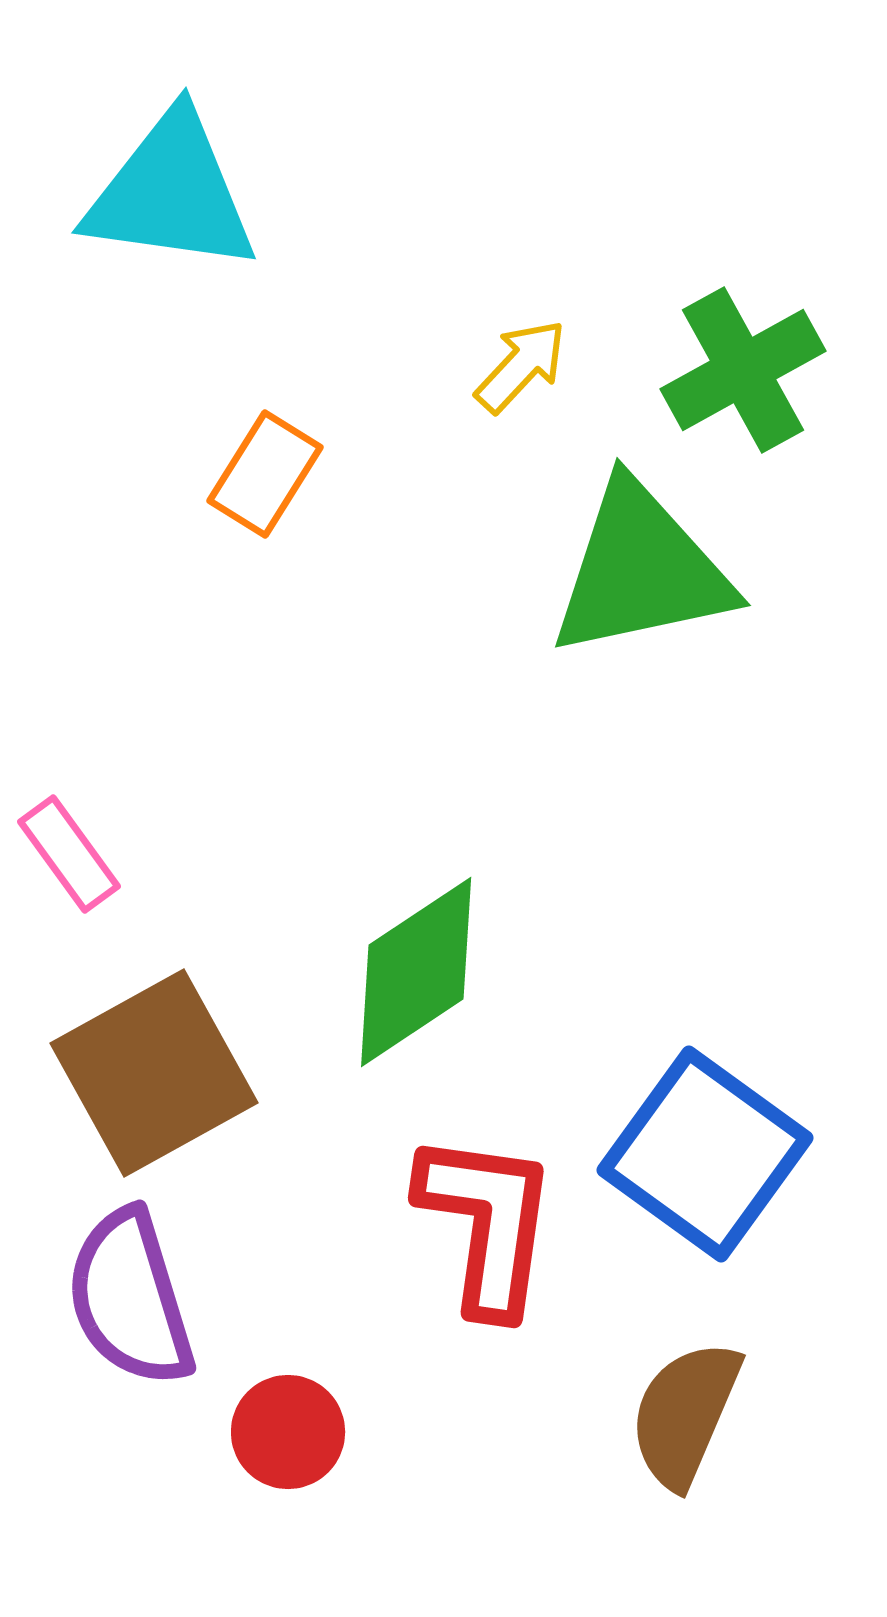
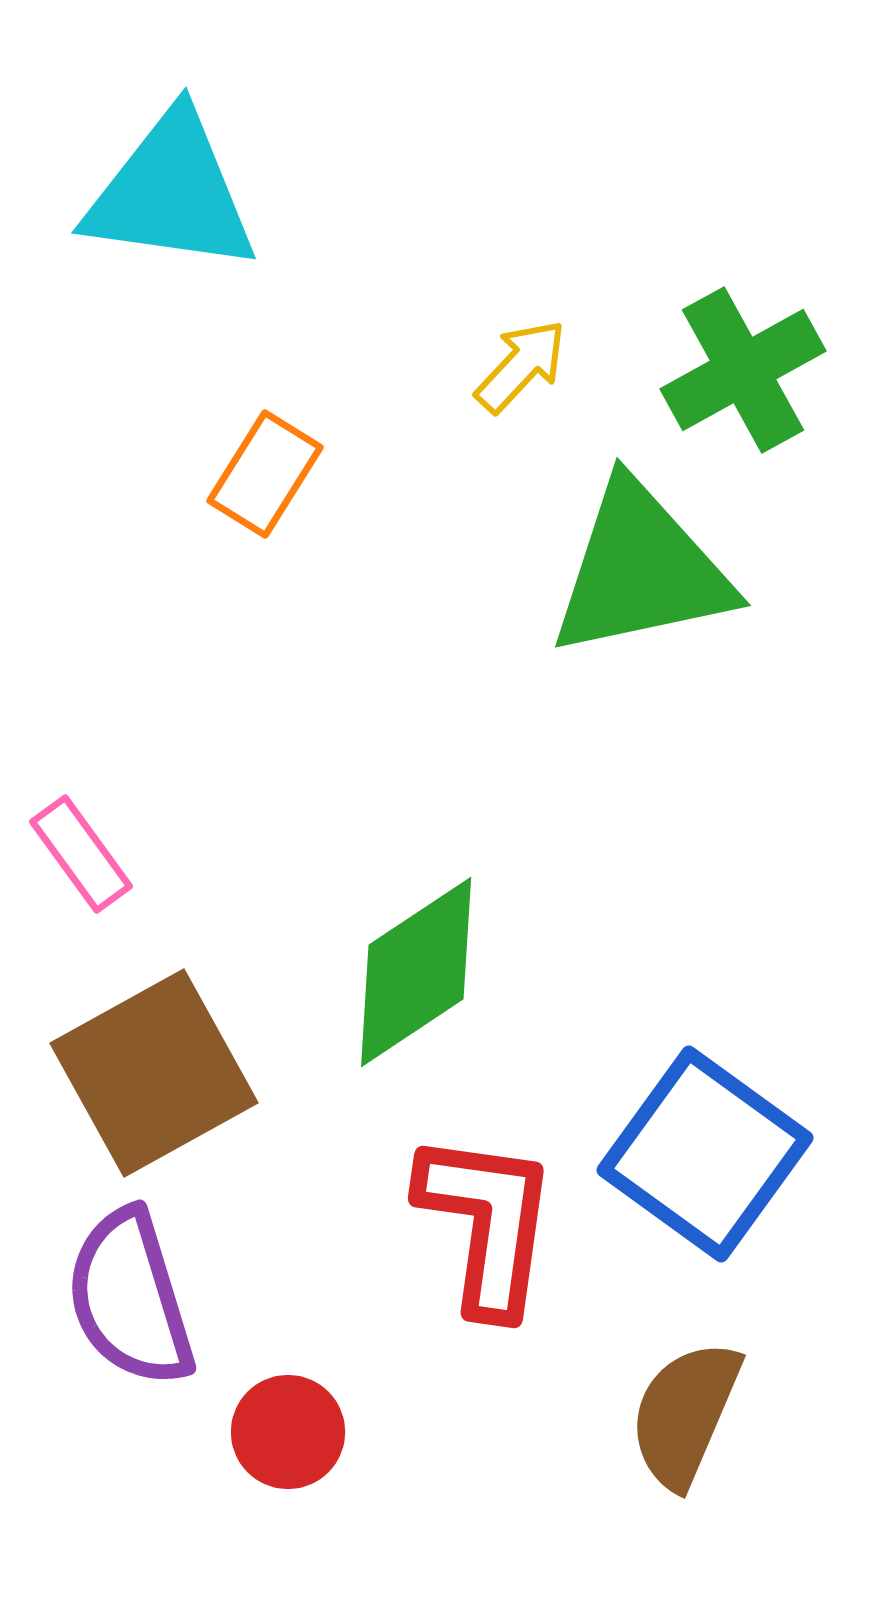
pink rectangle: moved 12 px right
